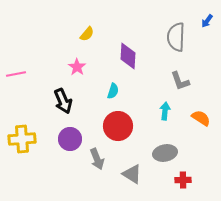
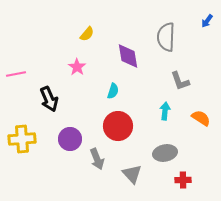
gray semicircle: moved 10 px left
purple diamond: rotated 12 degrees counterclockwise
black arrow: moved 14 px left, 2 px up
gray triangle: rotated 15 degrees clockwise
